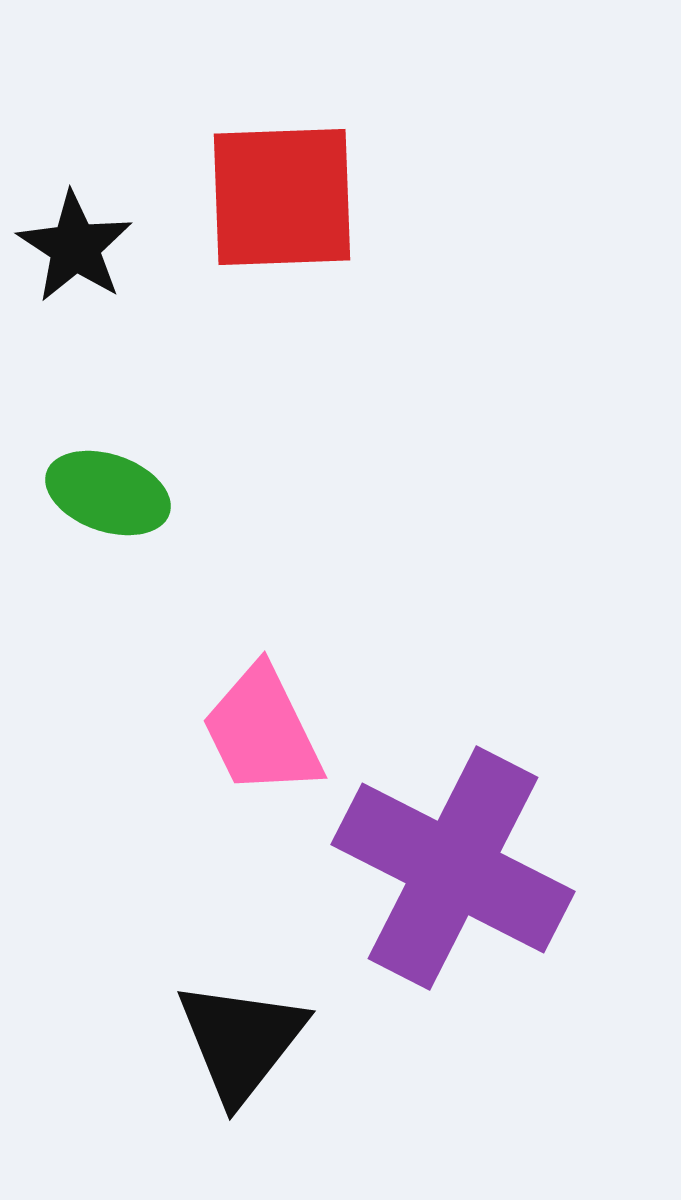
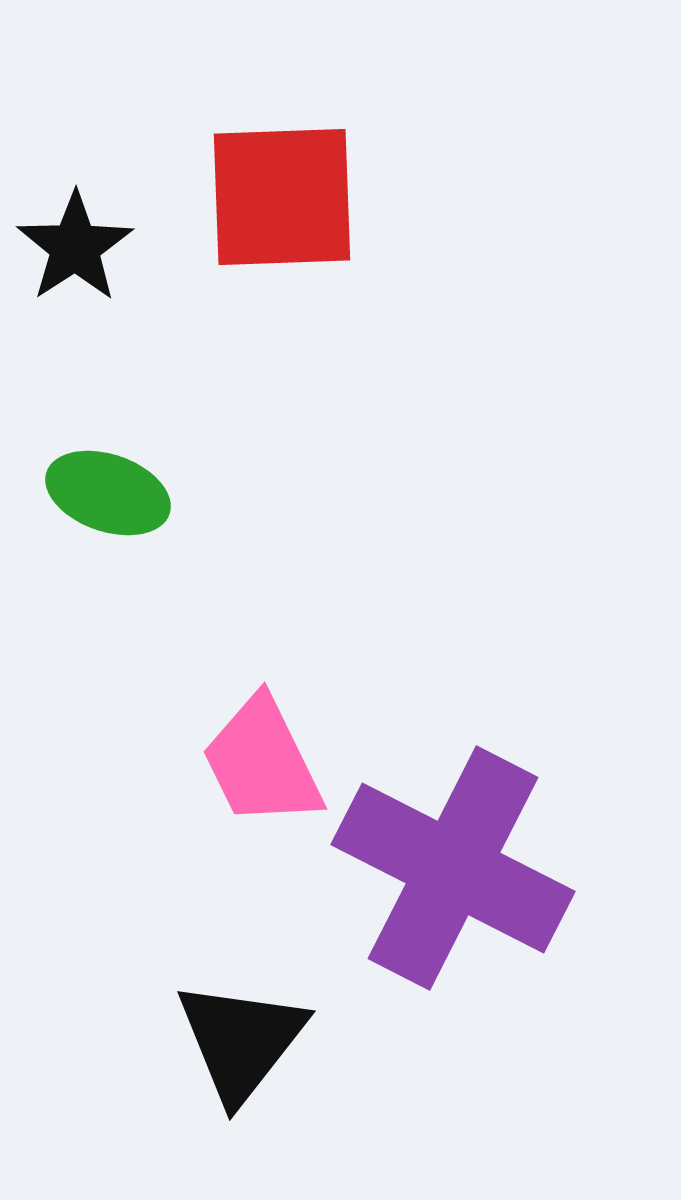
black star: rotated 6 degrees clockwise
pink trapezoid: moved 31 px down
